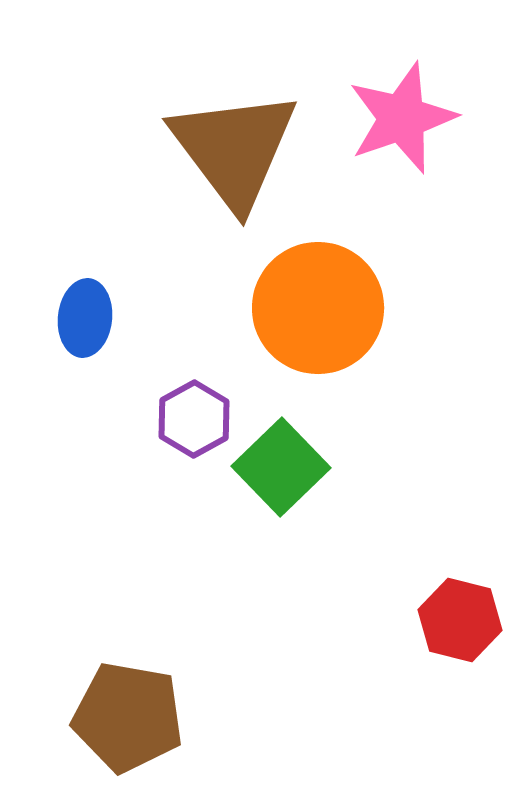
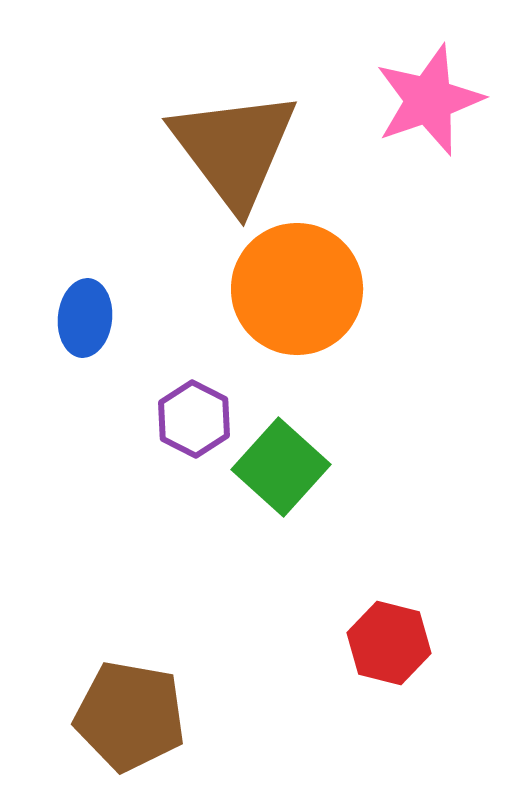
pink star: moved 27 px right, 18 px up
orange circle: moved 21 px left, 19 px up
purple hexagon: rotated 4 degrees counterclockwise
green square: rotated 4 degrees counterclockwise
red hexagon: moved 71 px left, 23 px down
brown pentagon: moved 2 px right, 1 px up
